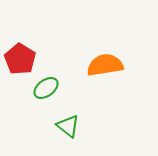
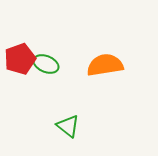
red pentagon: rotated 20 degrees clockwise
green ellipse: moved 24 px up; rotated 60 degrees clockwise
